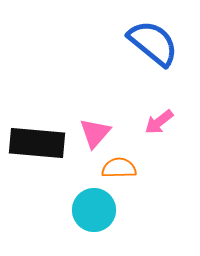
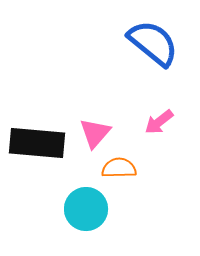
cyan circle: moved 8 px left, 1 px up
